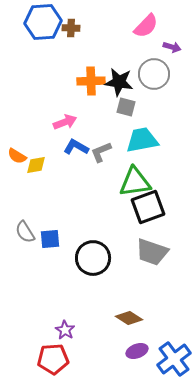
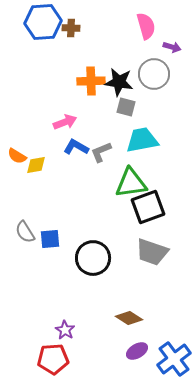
pink semicircle: rotated 60 degrees counterclockwise
green triangle: moved 4 px left, 1 px down
purple ellipse: rotated 10 degrees counterclockwise
